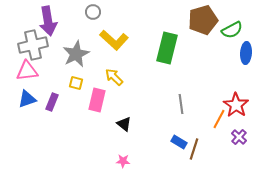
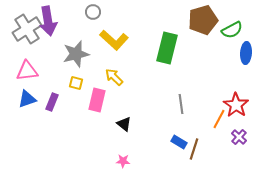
gray cross: moved 6 px left, 16 px up; rotated 20 degrees counterclockwise
gray star: rotated 12 degrees clockwise
